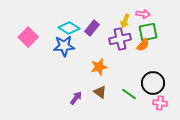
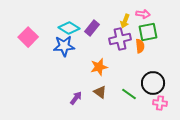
orange semicircle: moved 3 px left, 1 px down; rotated 48 degrees counterclockwise
